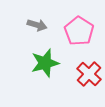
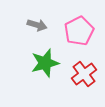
pink pentagon: rotated 12 degrees clockwise
red cross: moved 5 px left; rotated 10 degrees clockwise
